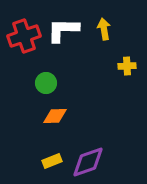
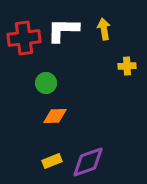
red cross: moved 2 px down; rotated 12 degrees clockwise
